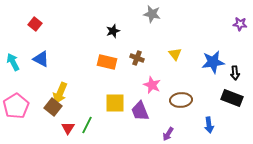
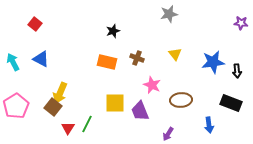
gray star: moved 17 px right; rotated 24 degrees counterclockwise
purple star: moved 1 px right, 1 px up
black arrow: moved 2 px right, 2 px up
black rectangle: moved 1 px left, 5 px down
green line: moved 1 px up
